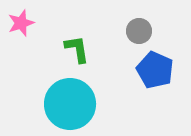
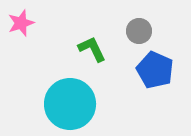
green L-shape: moved 15 px right; rotated 16 degrees counterclockwise
